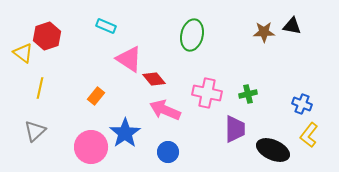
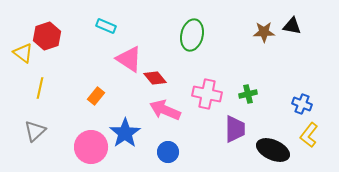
red diamond: moved 1 px right, 1 px up
pink cross: moved 1 px down
